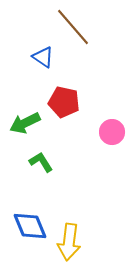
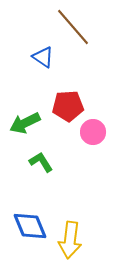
red pentagon: moved 4 px right, 4 px down; rotated 16 degrees counterclockwise
pink circle: moved 19 px left
yellow arrow: moved 1 px right, 2 px up
